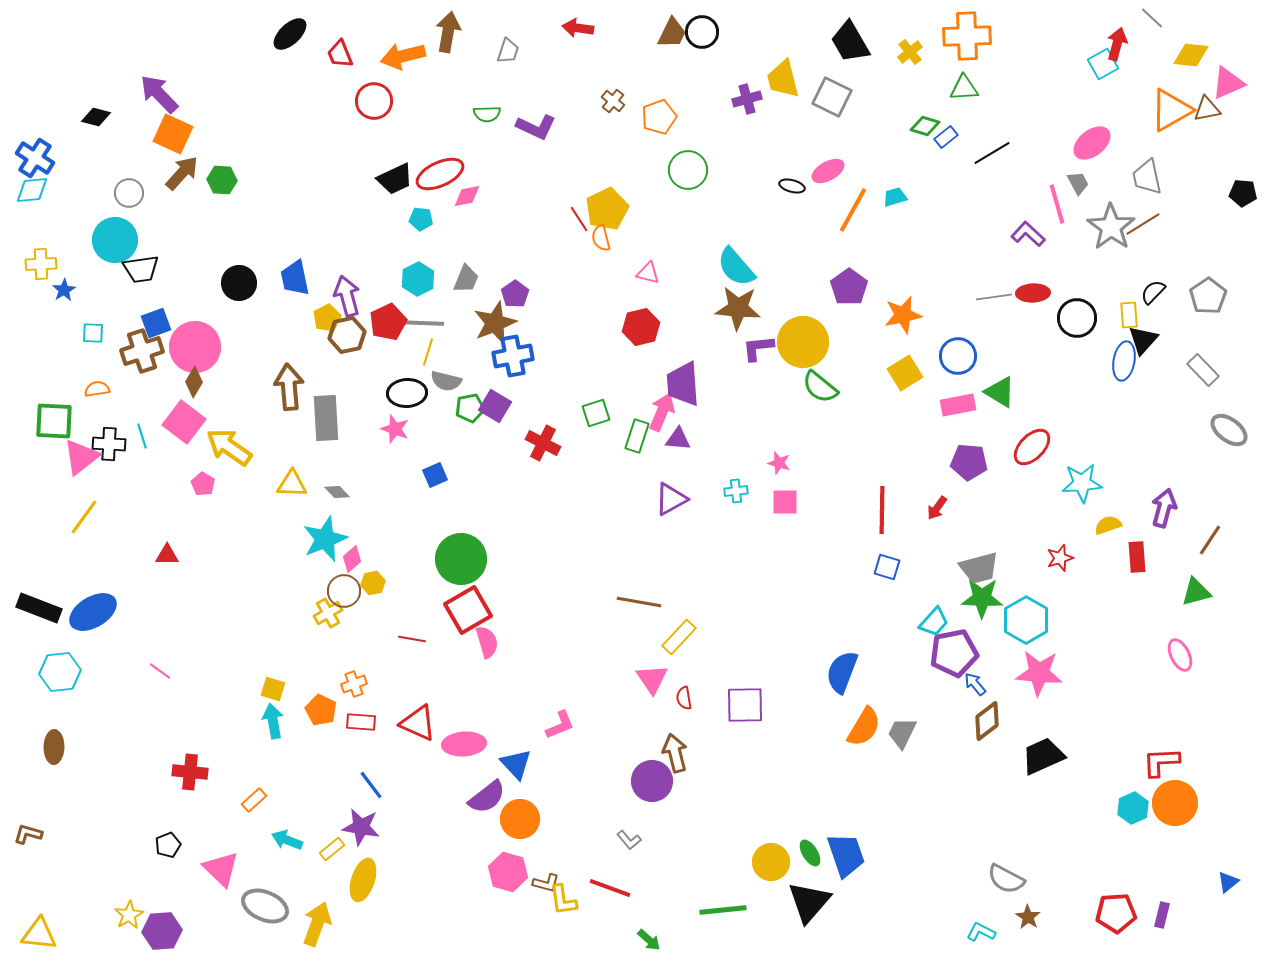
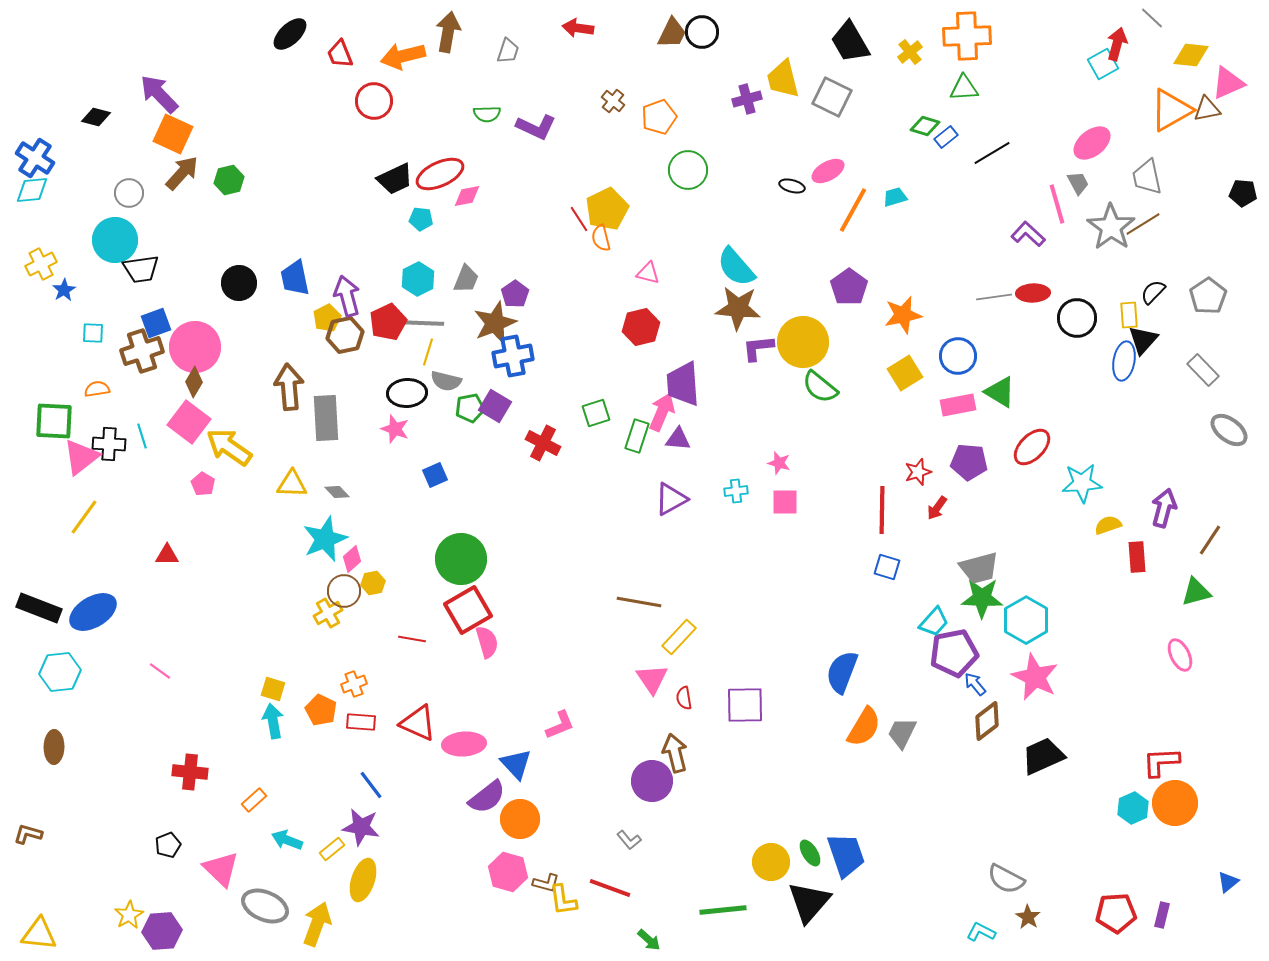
green hexagon at (222, 180): moved 7 px right; rotated 16 degrees counterclockwise
yellow cross at (41, 264): rotated 24 degrees counterclockwise
brown hexagon at (347, 335): moved 2 px left
pink square at (184, 422): moved 5 px right
red star at (1060, 558): moved 142 px left, 86 px up
pink star at (1039, 673): moved 4 px left, 4 px down; rotated 21 degrees clockwise
